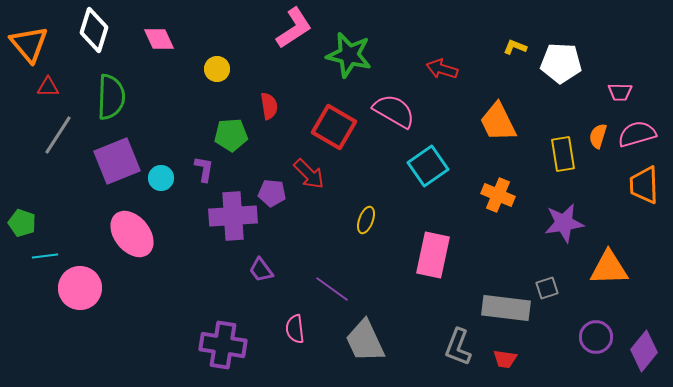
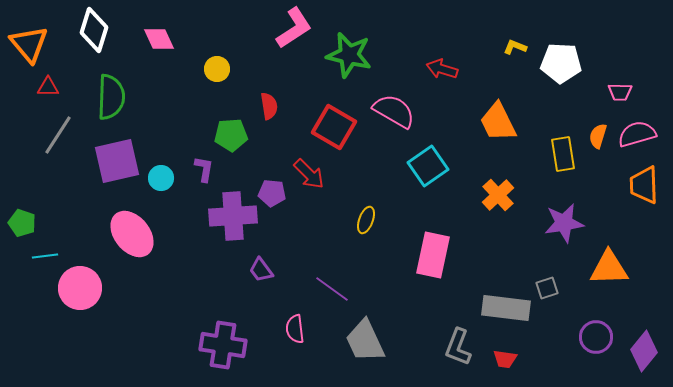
purple square at (117, 161): rotated 9 degrees clockwise
orange cross at (498, 195): rotated 24 degrees clockwise
